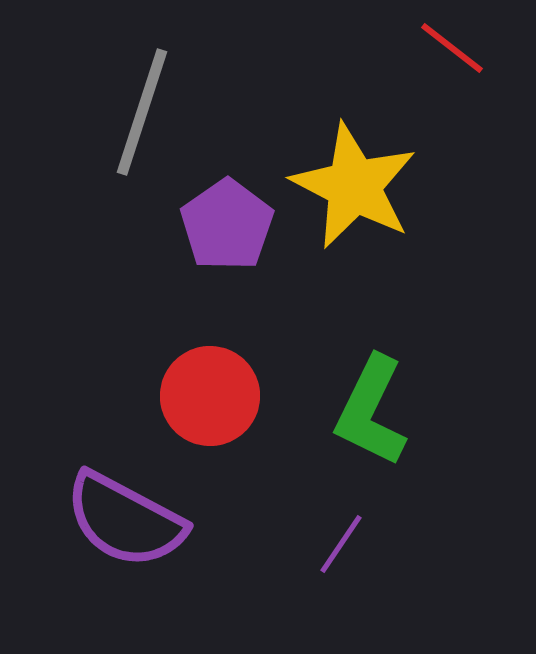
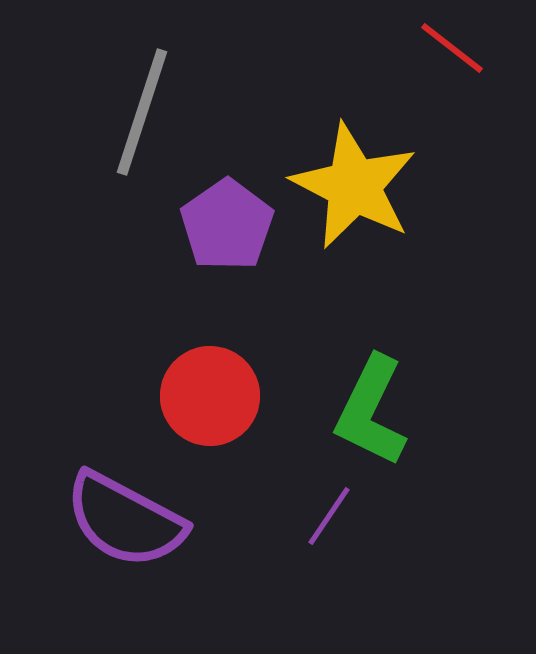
purple line: moved 12 px left, 28 px up
